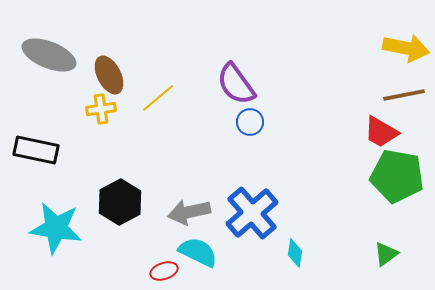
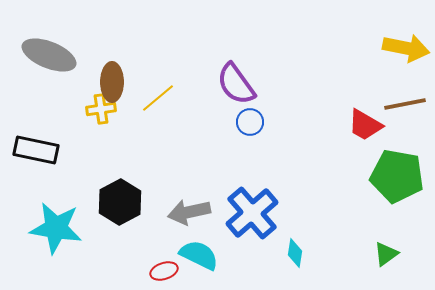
brown ellipse: moved 3 px right, 7 px down; rotated 27 degrees clockwise
brown line: moved 1 px right, 9 px down
red trapezoid: moved 16 px left, 7 px up
cyan semicircle: moved 1 px right, 3 px down
